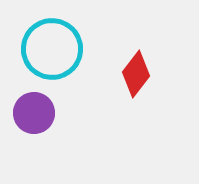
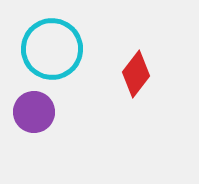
purple circle: moved 1 px up
